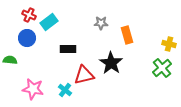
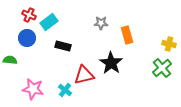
black rectangle: moved 5 px left, 3 px up; rotated 14 degrees clockwise
